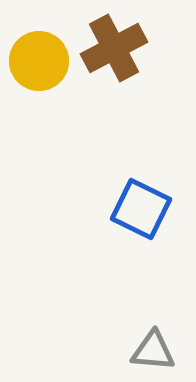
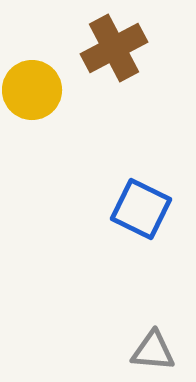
yellow circle: moved 7 px left, 29 px down
